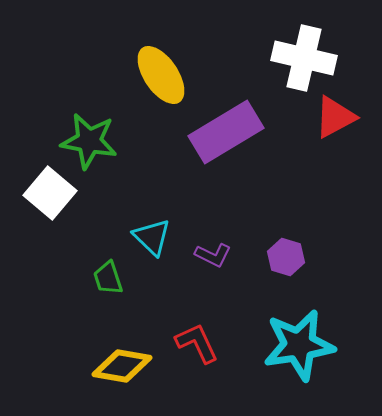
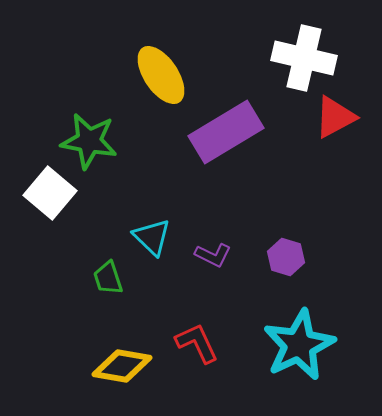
cyan star: rotated 16 degrees counterclockwise
